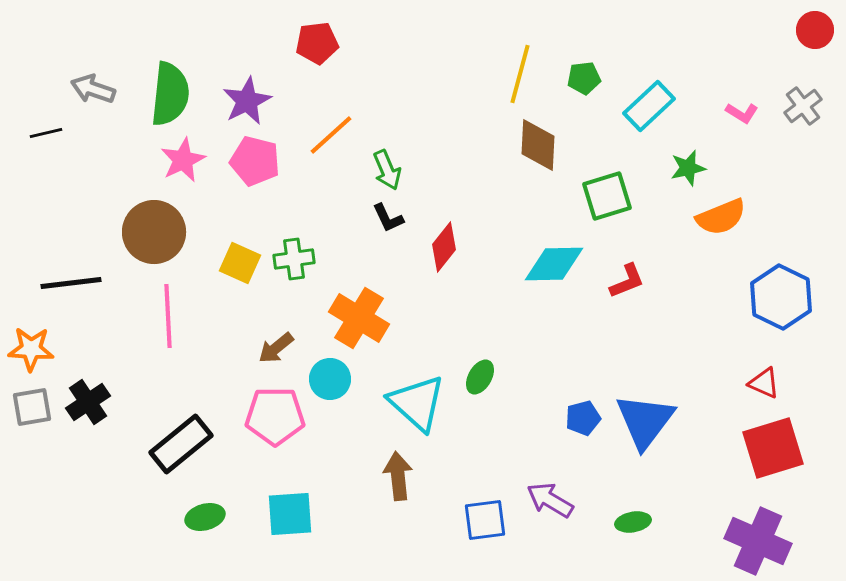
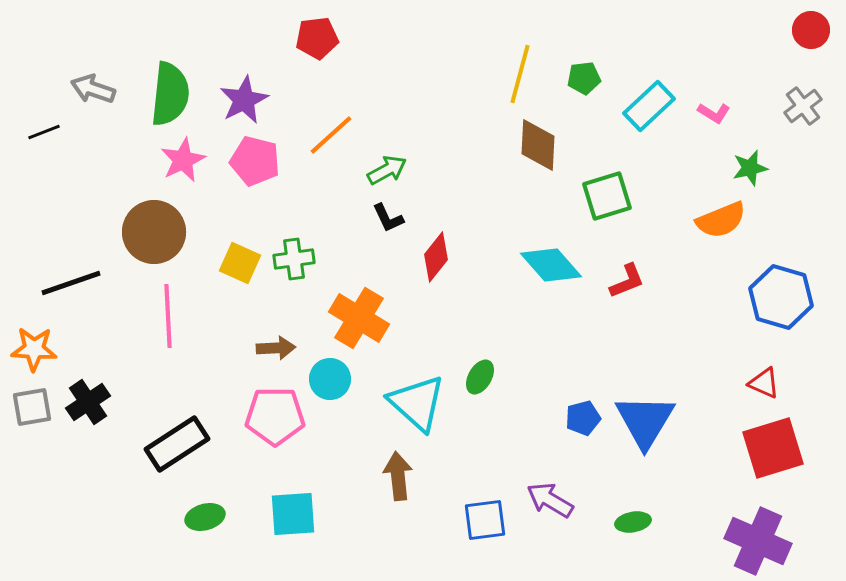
red circle at (815, 30): moved 4 px left
red pentagon at (317, 43): moved 5 px up
purple star at (247, 101): moved 3 px left, 1 px up
pink L-shape at (742, 113): moved 28 px left
black line at (46, 133): moved 2 px left, 1 px up; rotated 8 degrees counterclockwise
green star at (688, 168): moved 62 px right
green arrow at (387, 170): rotated 96 degrees counterclockwise
orange semicircle at (721, 217): moved 3 px down
red diamond at (444, 247): moved 8 px left, 10 px down
cyan diamond at (554, 264): moved 3 px left, 1 px down; rotated 50 degrees clockwise
black line at (71, 283): rotated 12 degrees counterclockwise
blue hexagon at (781, 297): rotated 10 degrees counterclockwise
brown arrow at (276, 348): rotated 144 degrees counterclockwise
orange star at (31, 349): moved 3 px right
blue triangle at (645, 421): rotated 6 degrees counterclockwise
black rectangle at (181, 444): moved 4 px left; rotated 6 degrees clockwise
cyan square at (290, 514): moved 3 px right
